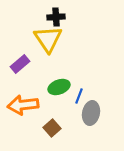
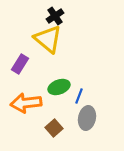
black cross: moved 1 px left, 1 px up; rotated 30 degrees counterclockwise
yellow triangle: rotated 16 degrees counterclockwise
purple rectangle: rotated 18 degrees counterclockwise
orange arrow: moved 3 px right, 2 px up
gray ellipse: moved 4 px left, 5 px down
brown square: moved 2 px right
